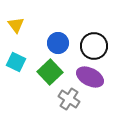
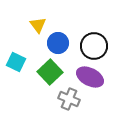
yellow triangle: moved 22 px right
gray cross: rotated 10 degrees counterclockwise
